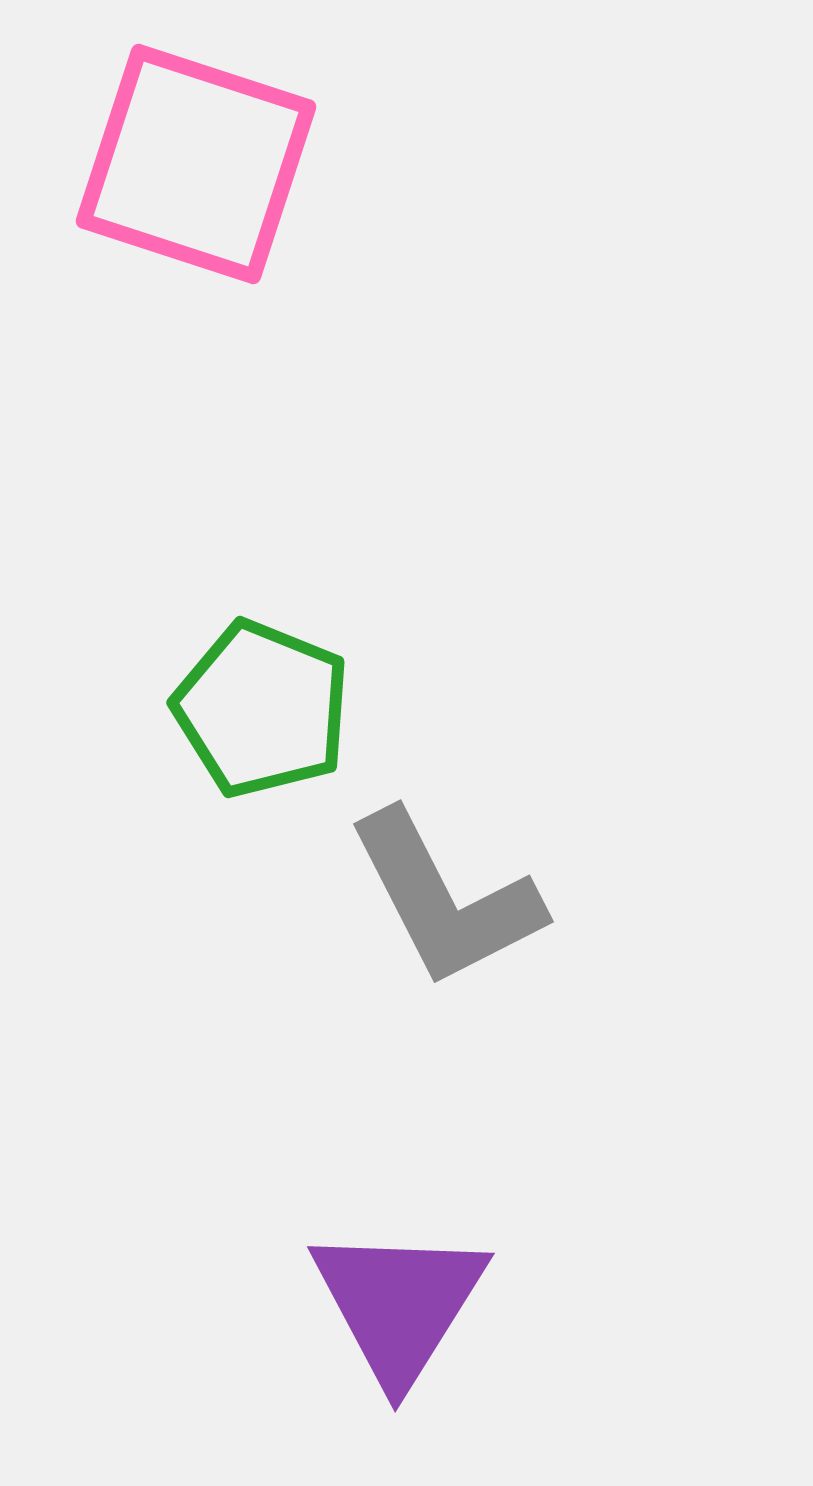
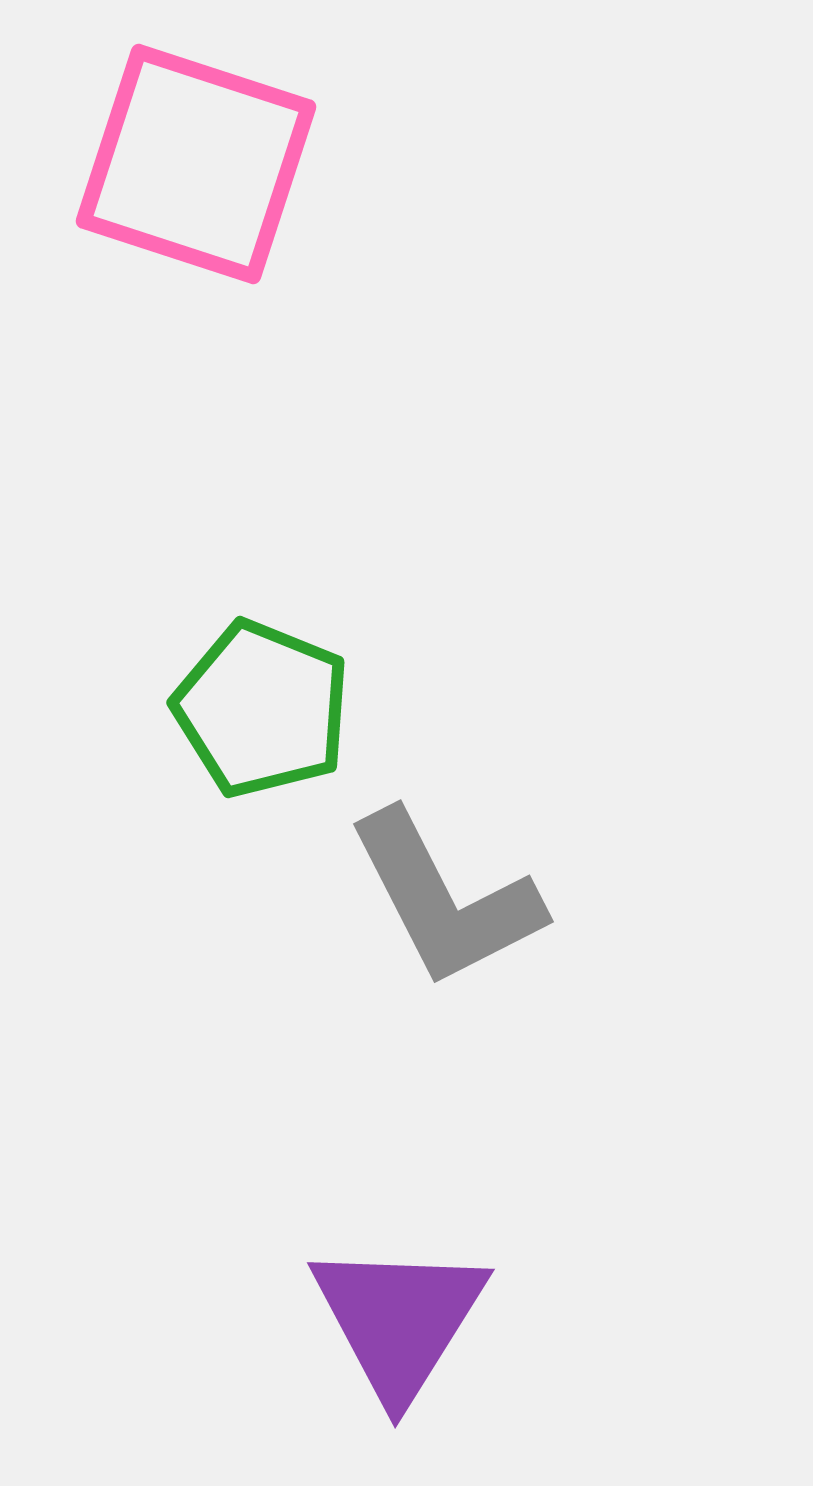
purple triangle: moved 16 px down
